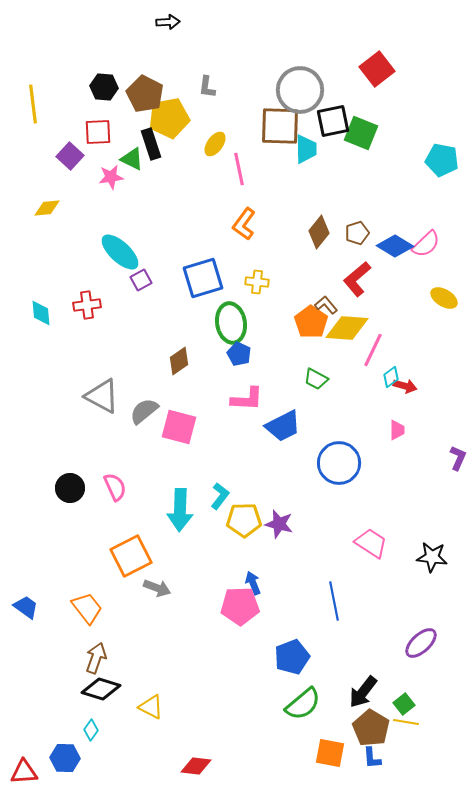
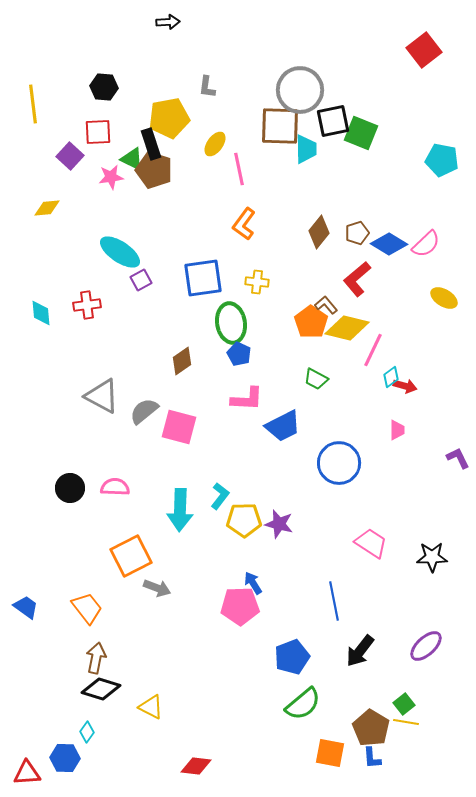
red square at (377, 69): moved 47 px right, 19 px up
brown pentagon at (145, 94): moved 9 px right, 76 px down; rotated 9 degrees counterclockwise
blue diamond at (395, 246): moved 6 px left, 2 px up
cyan ellipse at (120, 252): rotated 9 degrees counterclockwise
blue square at (203, 278): rotated 9 degrees clockwise
yellow diamond at (347, 328): rotated 9 degrees clockwise
brown diamond at (179, 361): moved 3 px right
purple L-shape at (458, 458): rotated 50 degrees counterclockwise
pink semicircle at (115, 487): rotated 64 degrees counterclockwise
black star at (432, 557): rotated 8 degrees counterclockwise
blue arrow at (253, 583): rotated 10 degrees counterclockwise
purple ellipse at (421, 643): moved 5 px right, 3 px down
brown arrow at (96, 658): rotated 8 degrees counterclockwise
black arrow at (363, 692): moved 3 px left, 41 px up
cyan diamond at (91, 730): moved 4 px left, 2 px down
red triangle at (24, 772): moved 3 px right, 1 px down
